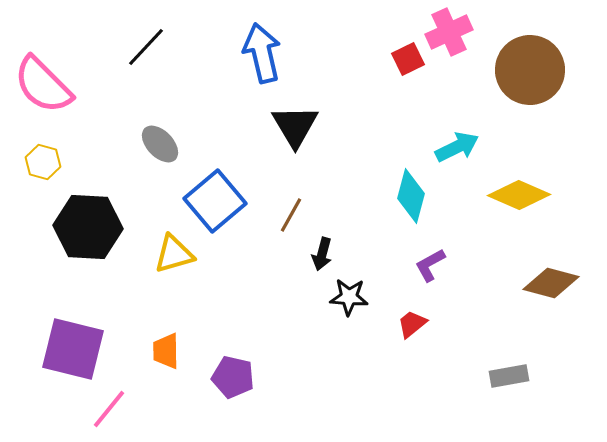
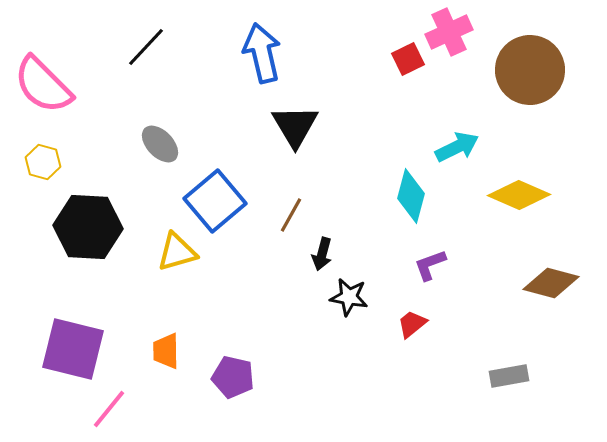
yellow triangle: moved 3 px right, 2 px up
purple L-shape: rotated 9 degrees clockwise
black star: rotated 6 degrees clockwise
